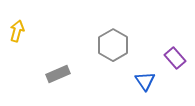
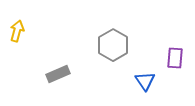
purple rectangle: rotated 45 degrees clockwise
